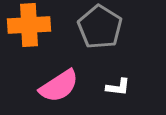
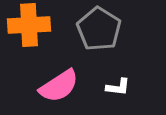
gray pentagon: moved 1 px left, 2 px down
